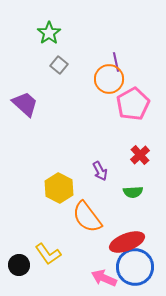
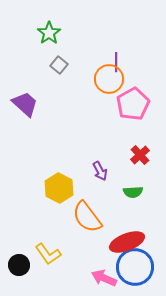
purple line: rotated 12 degrees clockwise
